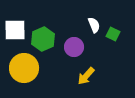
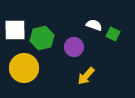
white semicircle: rotated 49 degrees counterclockwise
green hexagon: moved 1 px left, 1 px up; rotated 10 degrees clockwise
